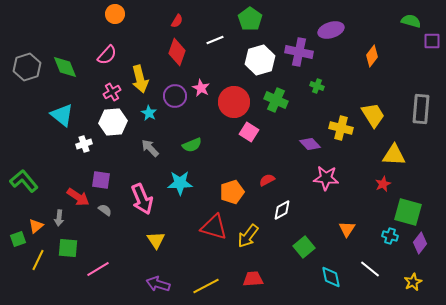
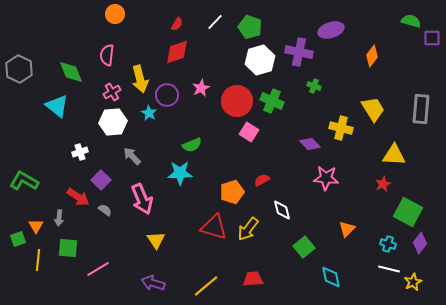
green pentagon at (250, 19): moved 8 px down; rotated 15 degrees counterclockwise
red semicircle at (177, 21): moved 3 px down
white line at (215, 40): moved 18 px up; rotated 24 degrees counterclockwise
purple square at (432, 41): moved 3 px up
red diamond at (177, 52): rotated 52 degrees clockwise
pink semicircle at (107, 55): rotated 145 degrees clockwise
gray hexagon at (27, 67): moved 8 px left, 2 px down; rotated 16 degrees counterclockwise
green diamond at (65, 67): moved 6 px right, 5 px down
green cross at (317, 86): moved 3 px left
pink star at (201, 88): rotated 18 degrees clockwise
purple circle at (175, 96): moved 8 px left, 1 px up
green cross at (276, 100): moved 4 px left, 1 px down
red circle at (234, 102): moved 3 px right, 1 px up
cyan triangle at (62, 115): moved 5 px left, 9 px up
yellow trapezoid at (373, 115): moved 6 px up
white cross at (84, 144): moved 4 px left, 8 px down
gray arrow at (150, 148): moved 18 px left, 8 px down
purple square at (101, 180): rotated 36 degrees clockwise
red semicircle at (267, 180): moved 5 px left
green L-shape at (24, 181): rotated 20 degrees counterclockwise
cyan star at (180, 183): moved 10 px up
white diamond at (282, 210): rotated 75 degrees counterclockwise
green square at (408, 212): rotated 12 degrees clockwise
orange triangle at (36, 226): rotated 21 degrees counterclockwise
orange triangle at (347, 229): rotated 12 degrees clockwise
yellow arrow at (248, 236): moved 7 px up
cyan cross at (390, 236): moved 2 px left, 8 px down
yellow line at (38, 260): rotated 20 degrees counterclockwise
white line at (370, 269): moved 19 px right; rotated 25 degrees counterclockwise
purple arrow at (158, 284): moved 5 px left, 1 px up
yellow line at (206, 286): rotated 12 degrees counterclockwise
